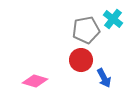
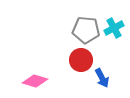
cyan cross: moved 1 px right, 9 px down; rotated 24 degrees clockwise
gray pentagon: rotated 16 degrees clockwise
blue arrow: moved 2 px left
